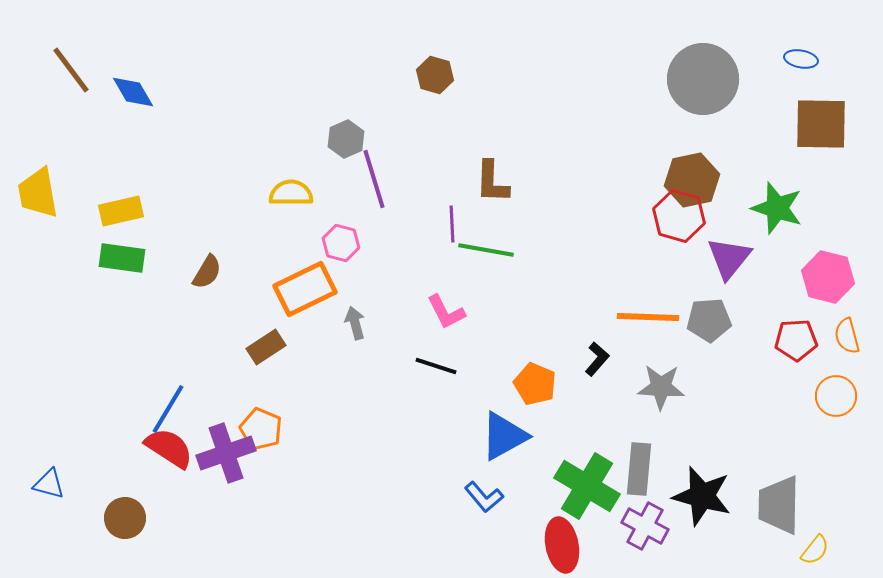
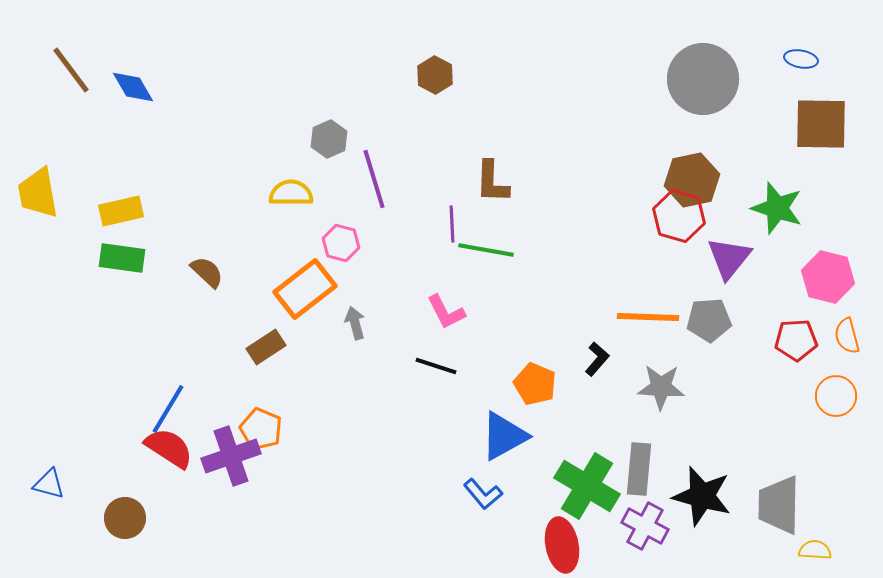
brown hexagon at (435, 75): rotated 12 degrees clockwise
blue diamond at (133, 92): moved 5 px up
gray hexagon at (346, 139): moved 17 px left
brown semicircle at (207, 272): rotated 78 degrees counterclockwise
orange rectangle at (305, 289): rotated 12 degrees counterclockwise
purple cross at (226, 453): moved 5 px right, 3 px down
blue L-shape at (484, 497): moved 1 px left, 3 px up
yellow semicircle at (815, 550): rotated 124 degrees counterclockwise
